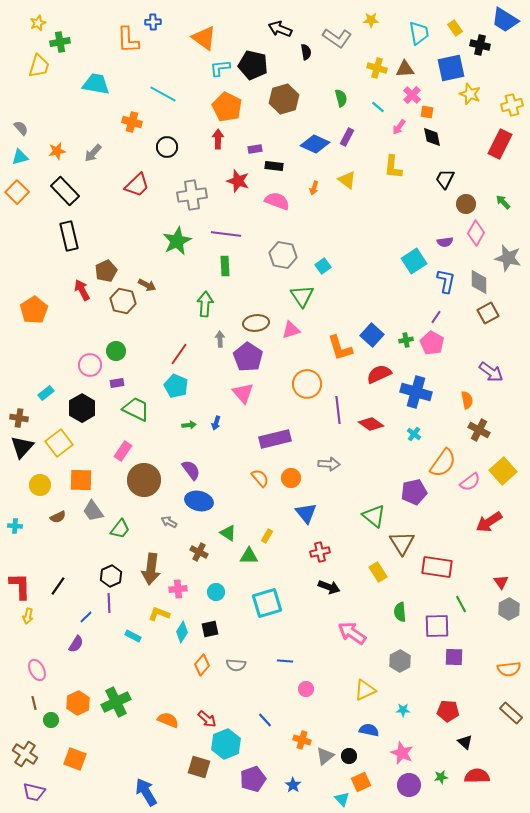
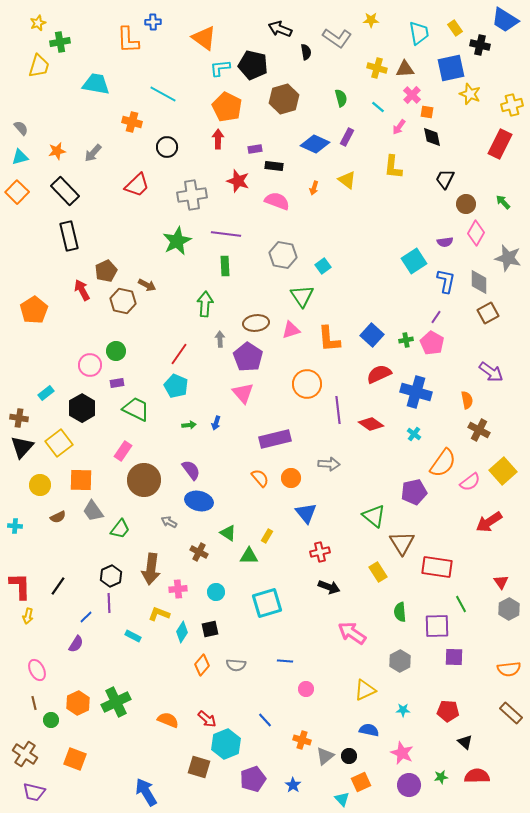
orange L-shape at (340, 348): moved 11 px left, 9 px up; rotated 12 degrees clockwise
